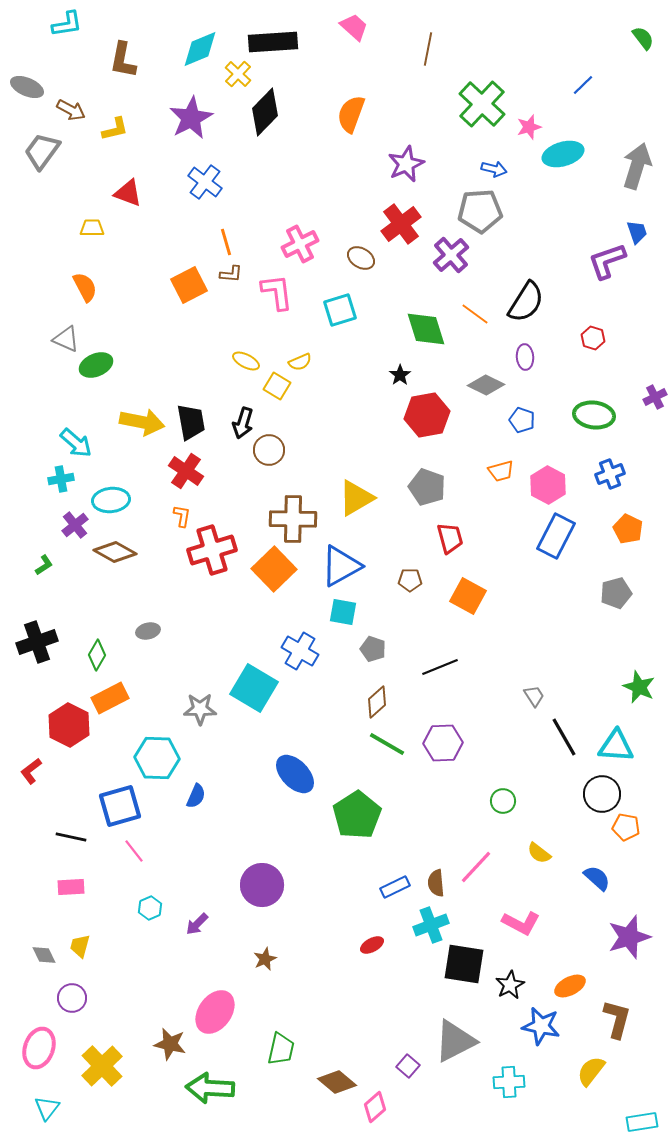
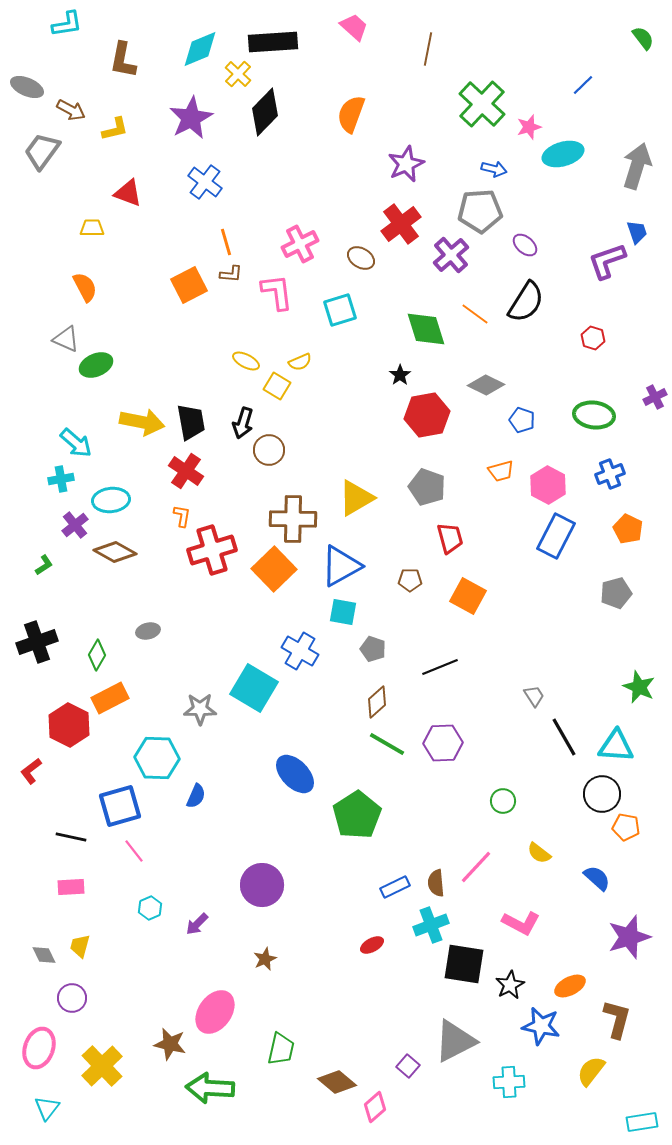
purple ellipse at (525, 357): moved 112 px up; rotated 45 degrees counterclockwise
